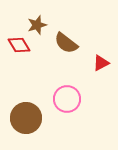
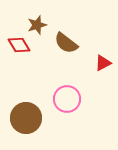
red triangle: moved 2 px right
